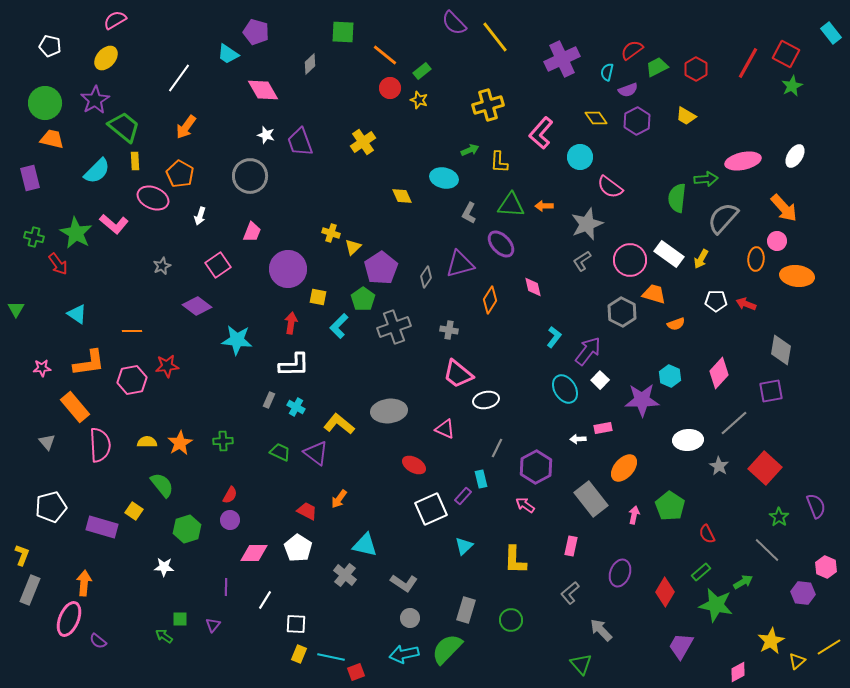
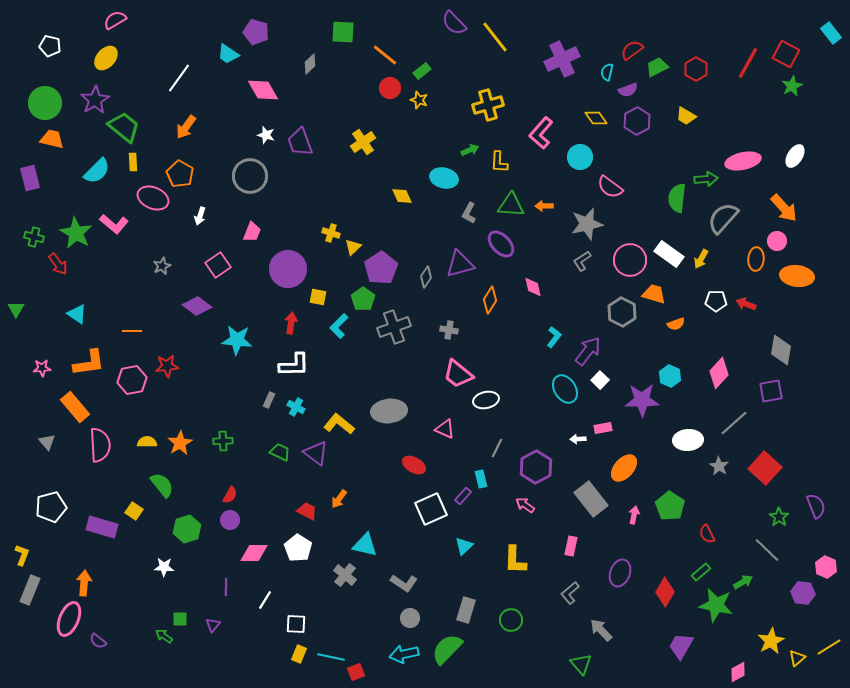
yellow rectangle at (135, 161): moved 2 px left, 1 px down
gray star at (587, 224): rotated 8 degrees clockwise
yellow triangle at (797, 661): moved 3 px up
